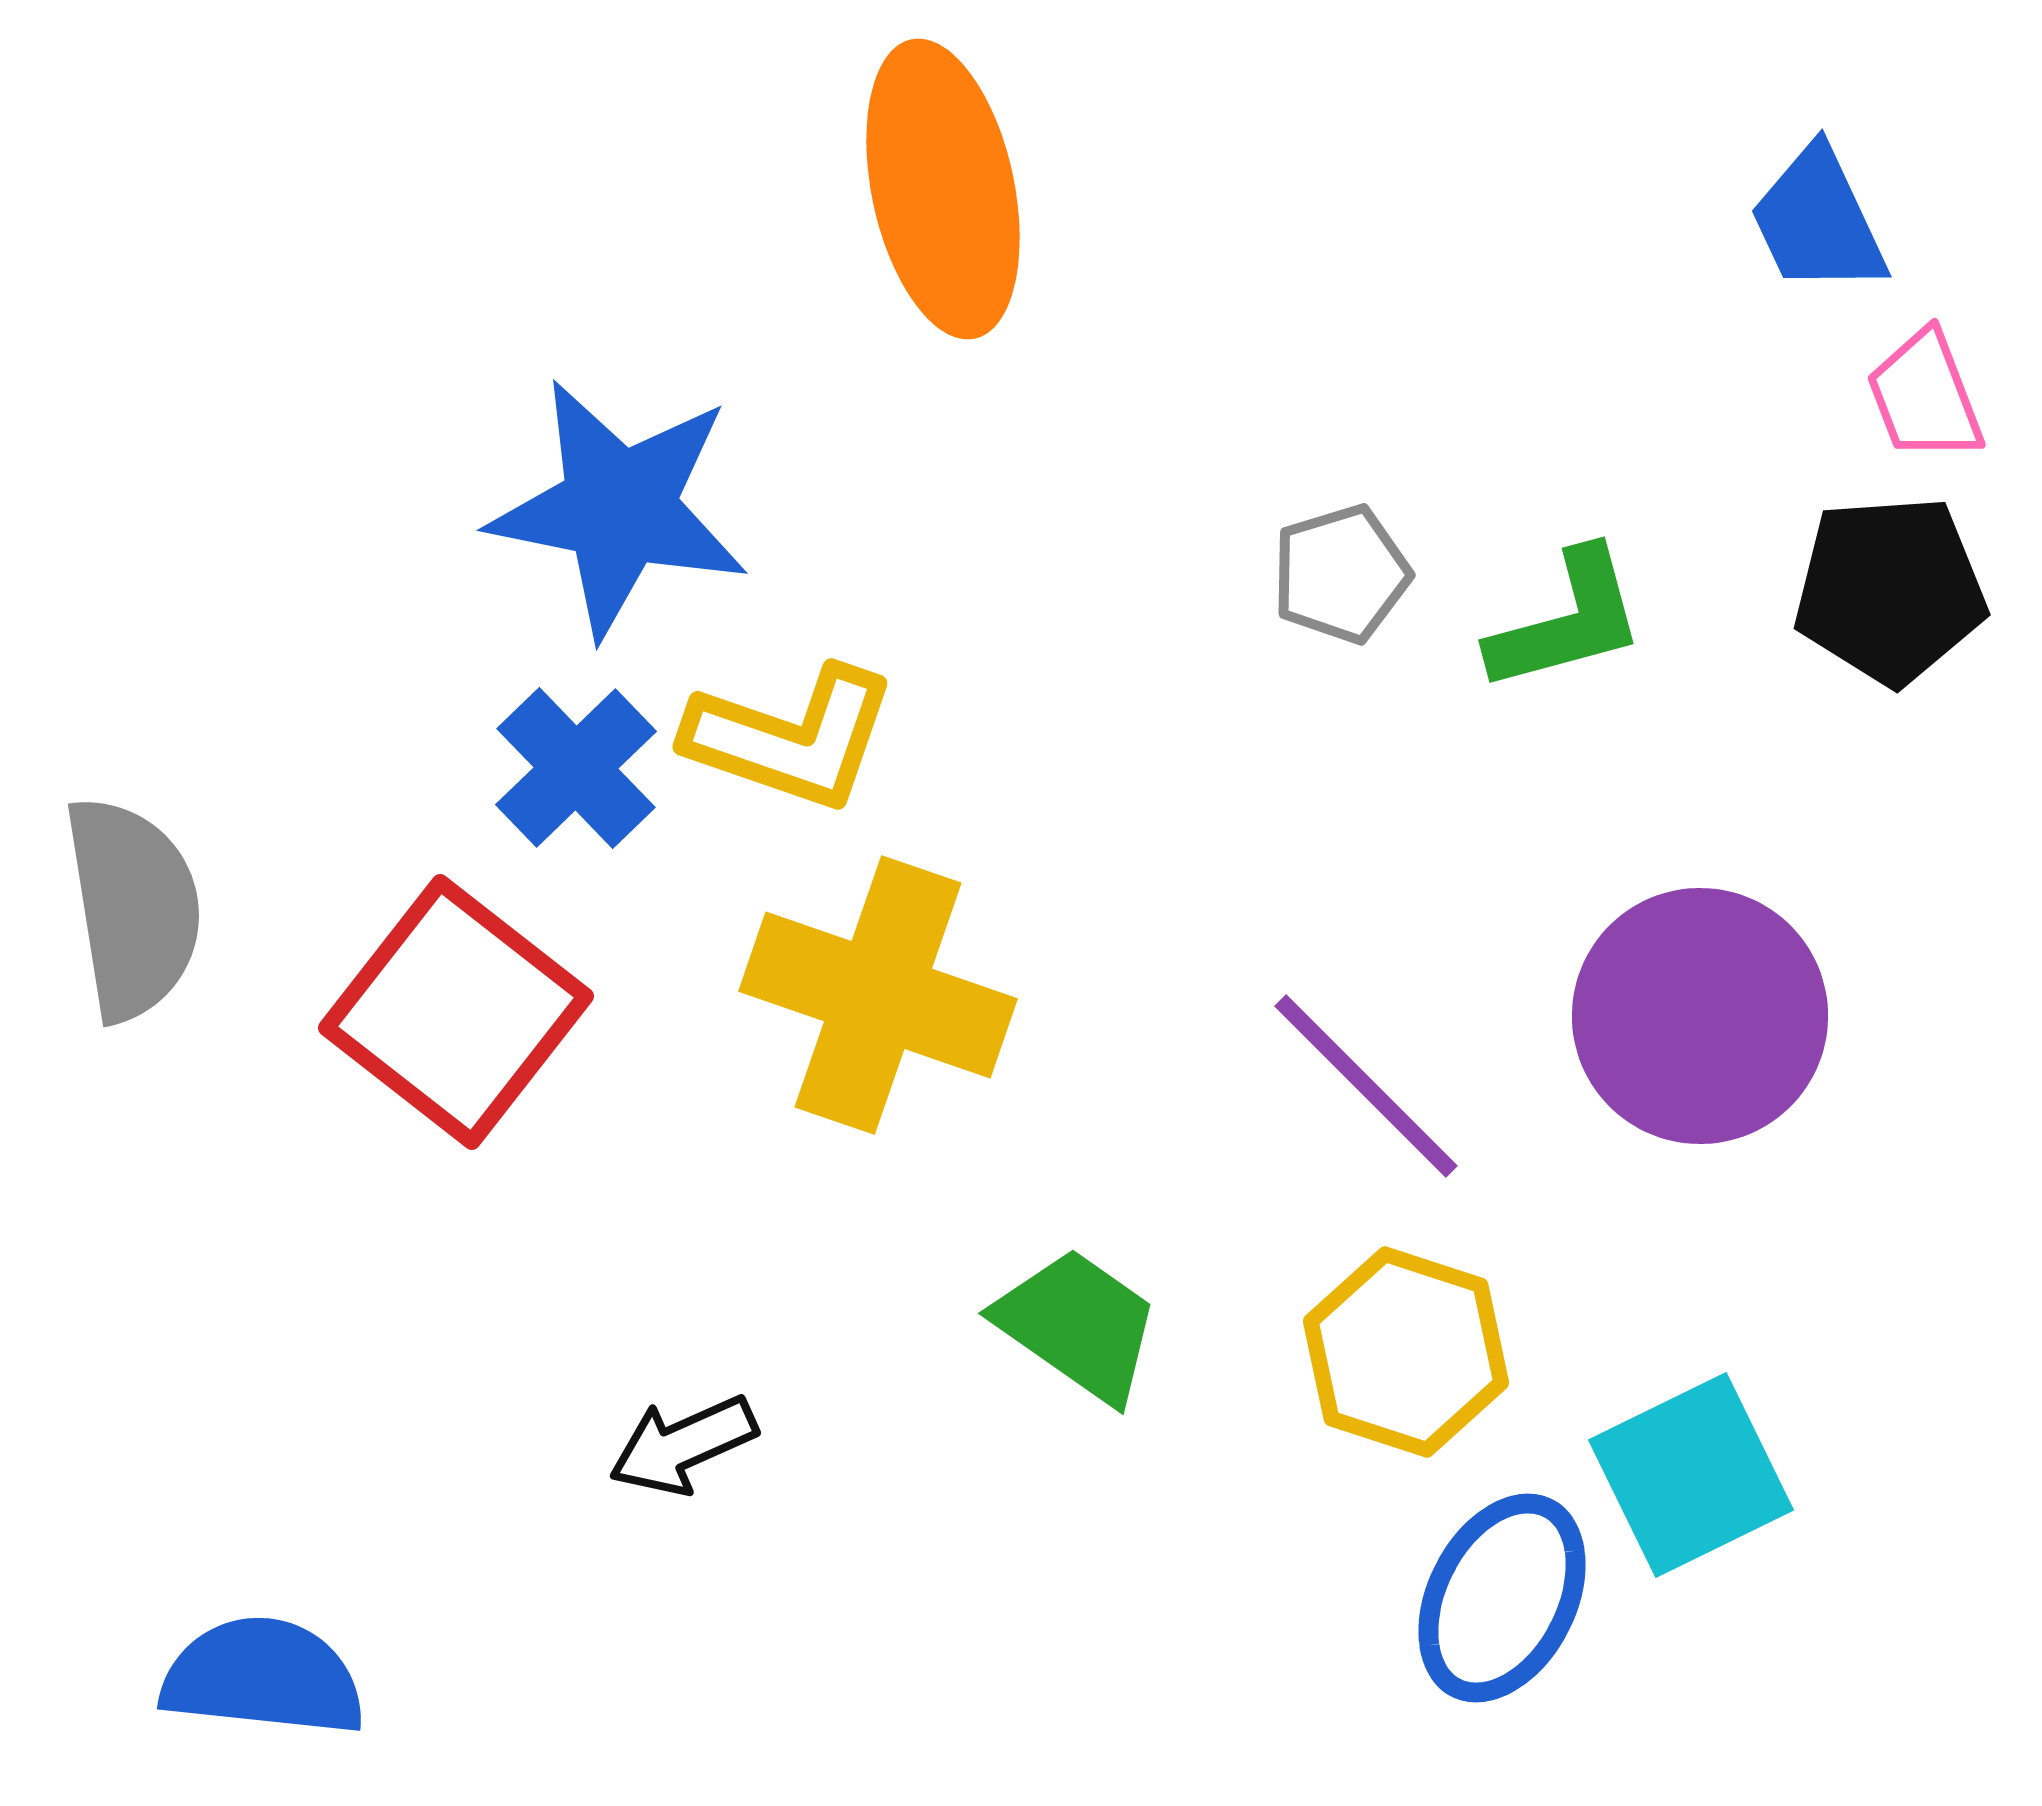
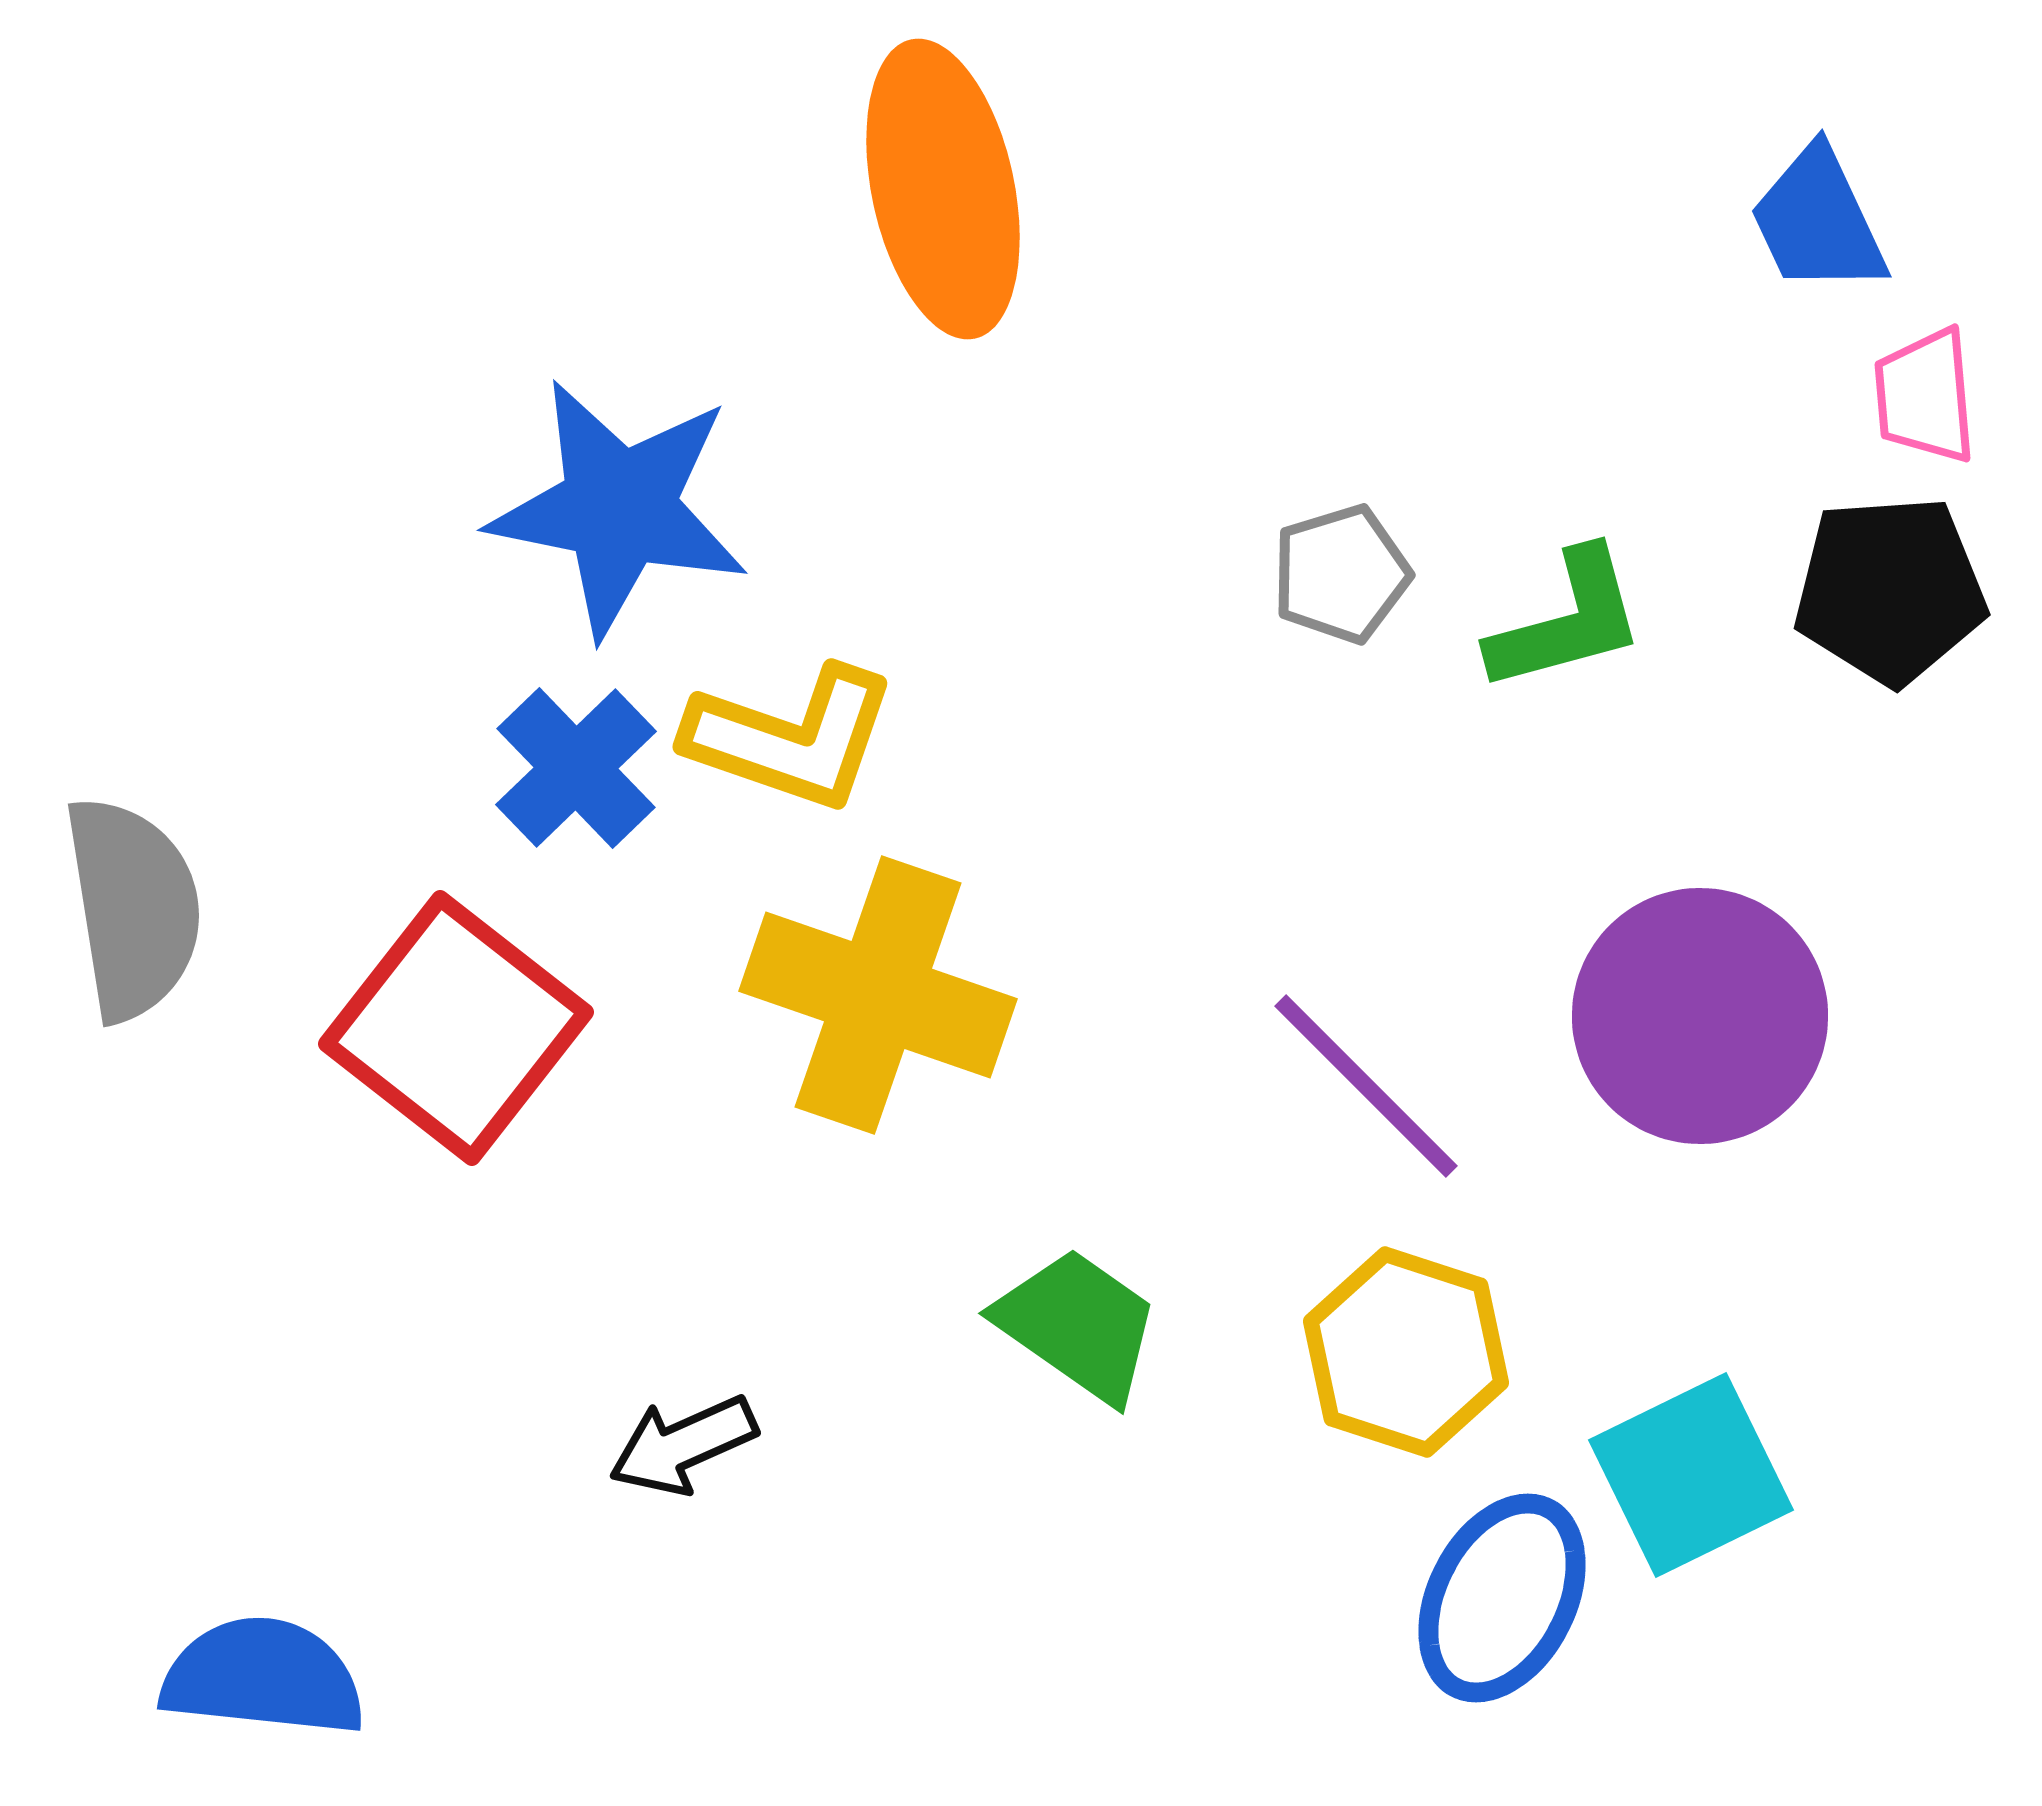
pink trapezoid: rotated 16 degrees clockwise
red square: moved 16 px down
